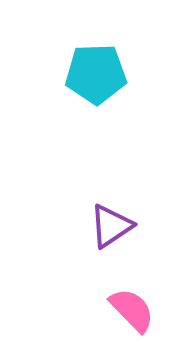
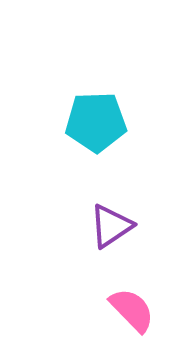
cyan pentagon: moved 48 px down
